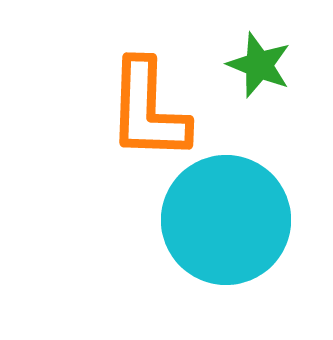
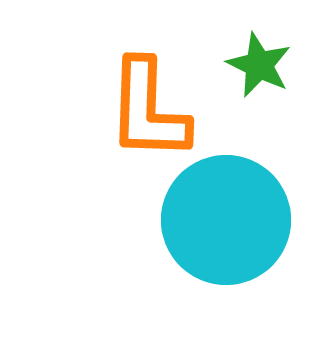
green star: rotated 4 degrees clockwise
